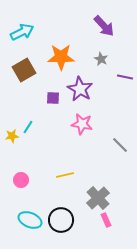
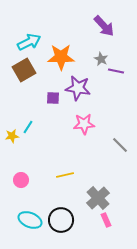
cyan arrow: moved 7 px right, 10 px down
purple line: moved 9 px left, 6 px up
purple star: moved 2 px left, 1 px up; rotated 20 degrees counterclockwise
pink star: moved 2 px right; rotated 15 degrees counterclockwise
